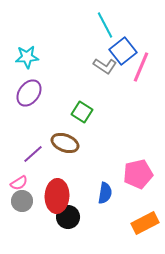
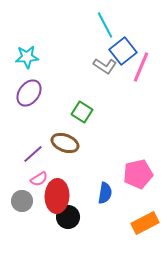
pink semicircle: moved 20 px right, 4 px up
